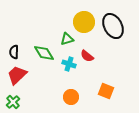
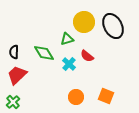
cyan cross: rotated 24 degrees clockwise
orange square: moved 5 px down
orange circle: moved 5 px right
